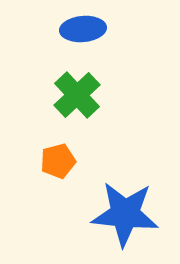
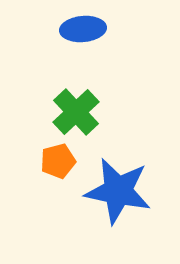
green cross: moved 1 px left, 17 px down
blue star: moved 7 px left, 23 px up; rotated 6 degrees clockwise
